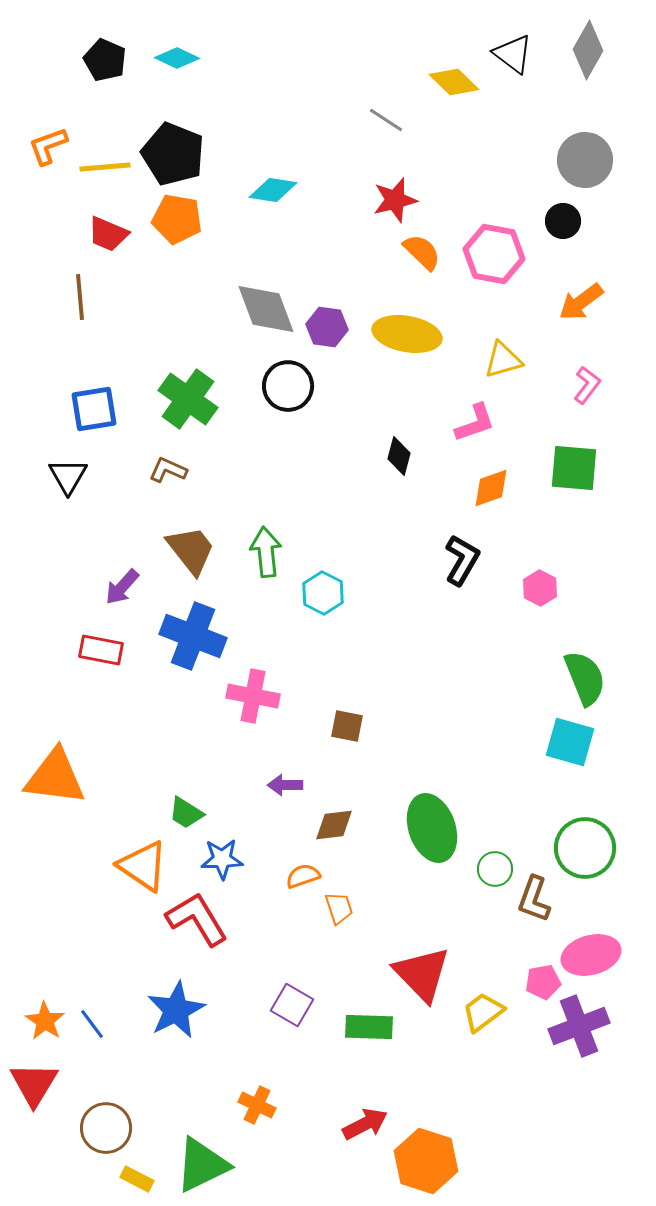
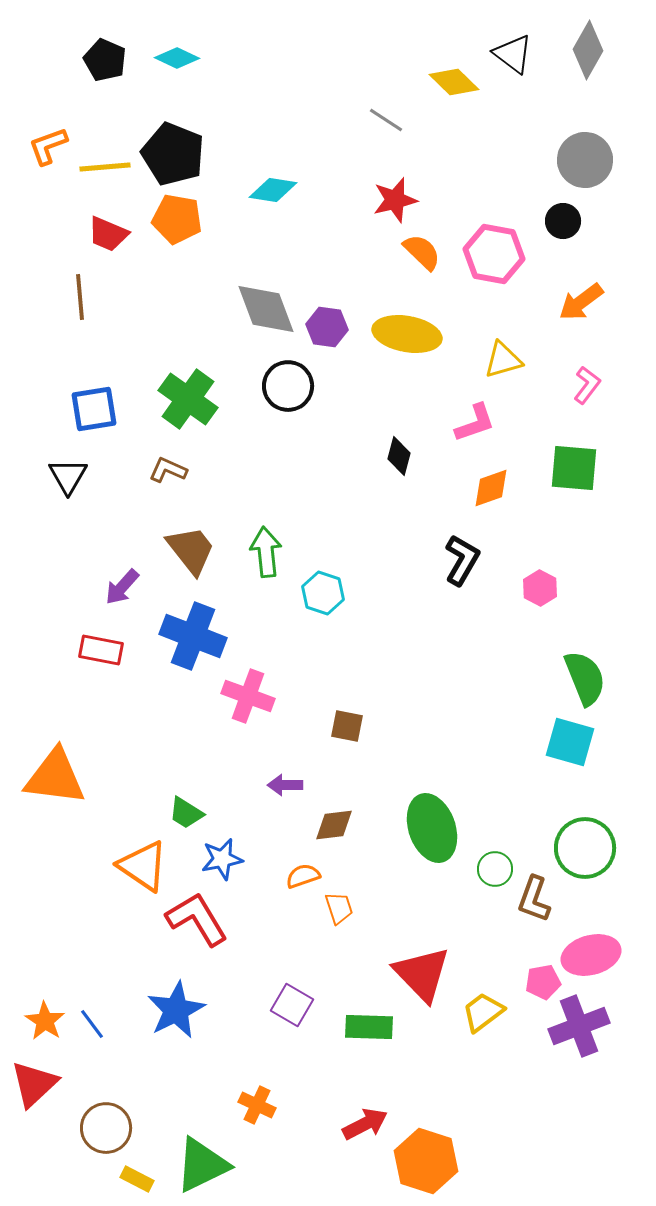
cyan hexagon at (323, 593): rotated 9 degrees counterclockwise
pink cross at (253, 696): moved 5 px left; rotated 9 degrees clockwise
blue star at (222, 859): rotated 9 degrees counterclockwise
red triangle at (34, 1084): rotated 16 degrees clockwise
